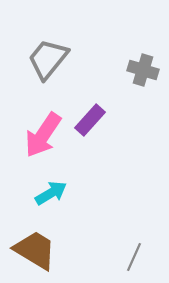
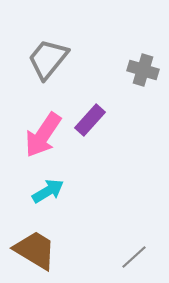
cyan arrow: moved 3 px left, 2 px up
gray line: rotated 24 degrees clockwise
